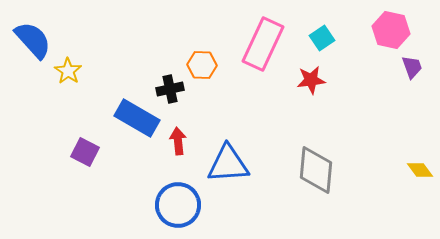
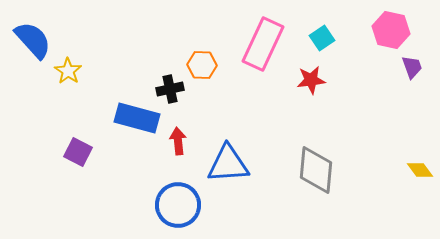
blue rectangle: rotated 15 degrees counterclockwise
purple square: moved 7 px left
